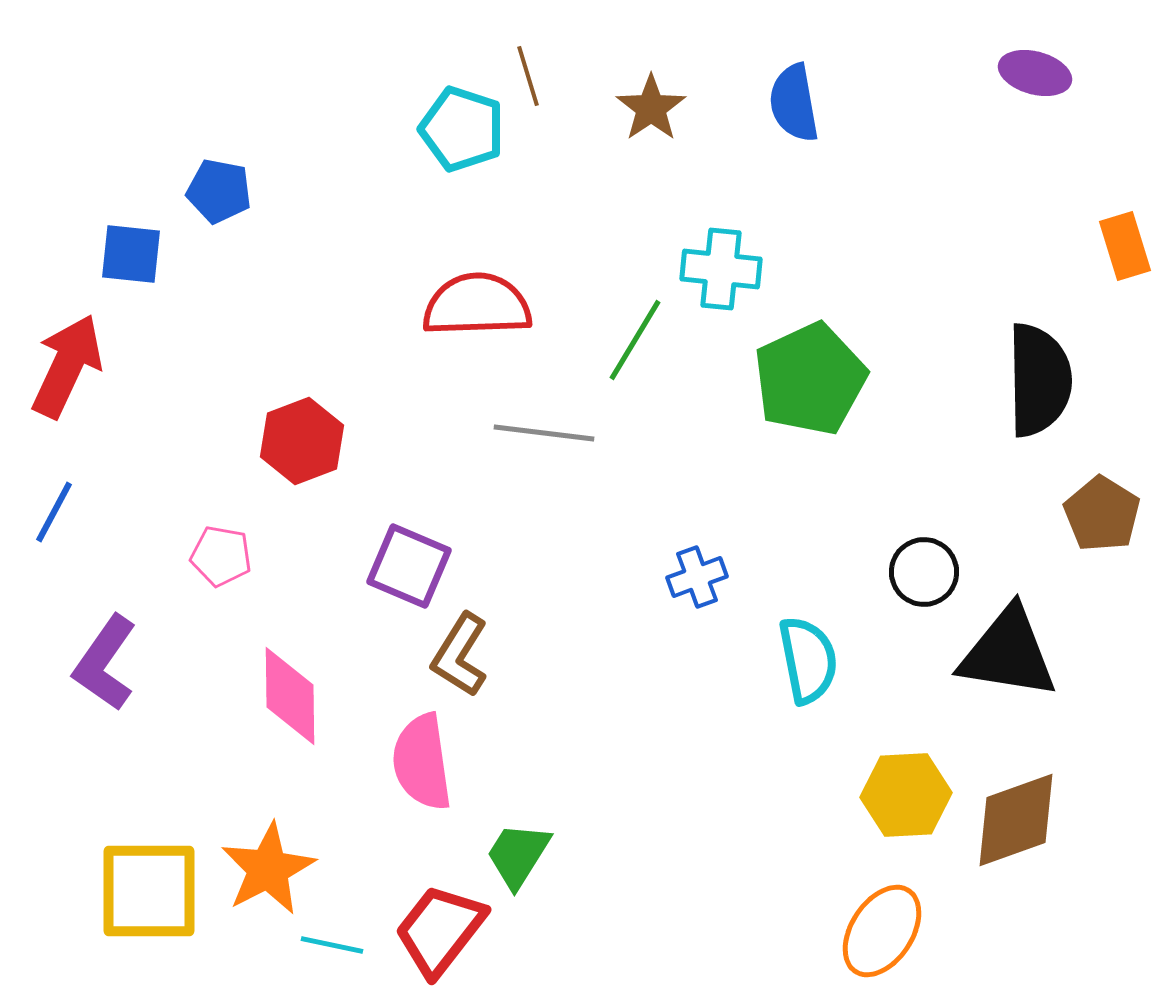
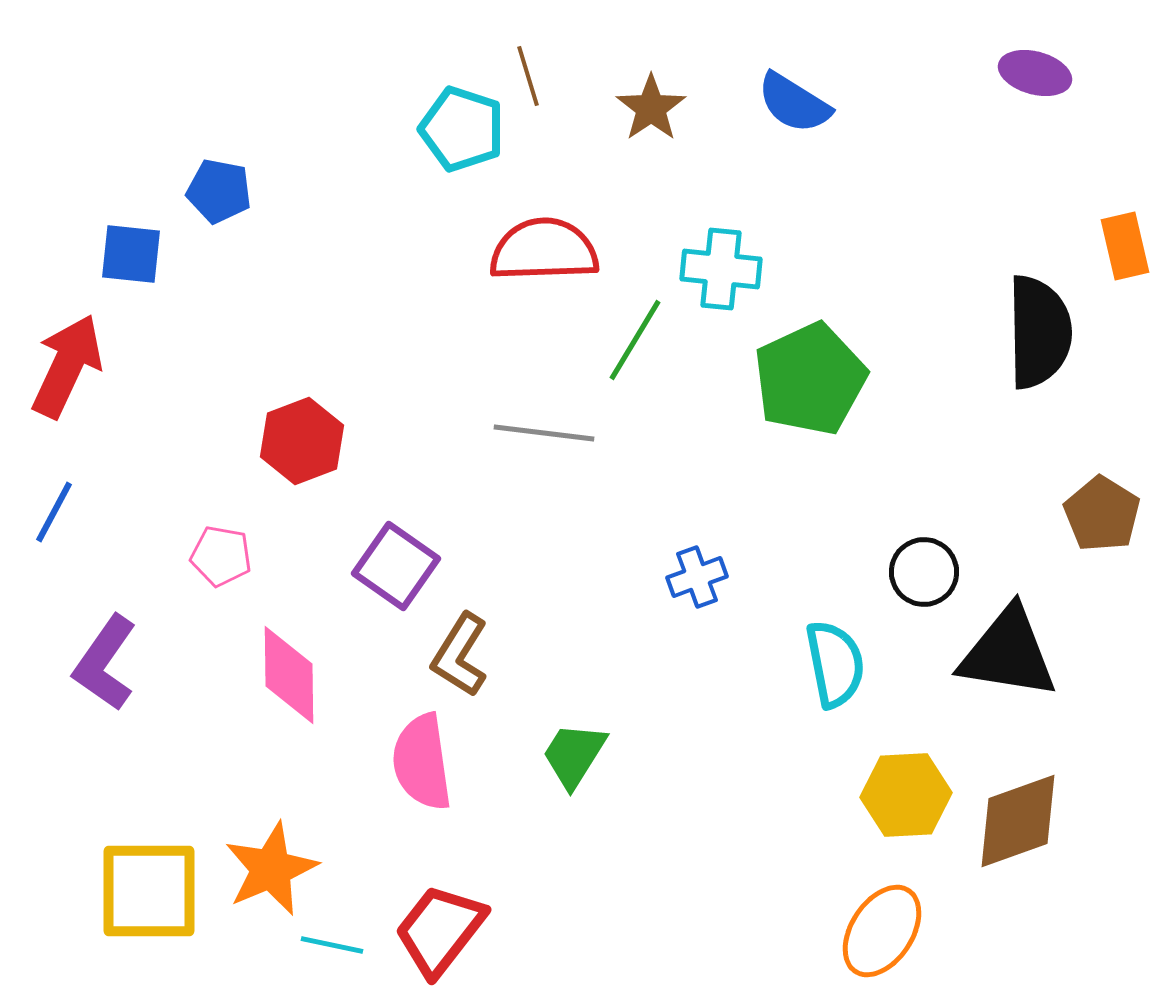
blue semicircle: rotated 48 degrees counterclockwise
orange rectangle: rotated 4 degrees clockwise
red semicircle: moved 67 px right, 55 px up
black semicircle: moved 48 px up
purple square: moved 13 px left; rotated 12 degrees clockwise
cyan semicircle: moved 27 px right, 4 px down
pink diamond: moved 1 px left, 21 px up
brown diamond: moved 2 px right, 1 px down
green trapezoid: moved 56 px right, 100 px up
orange star: moved 3 px right; rotated 4 degrees clockwise
